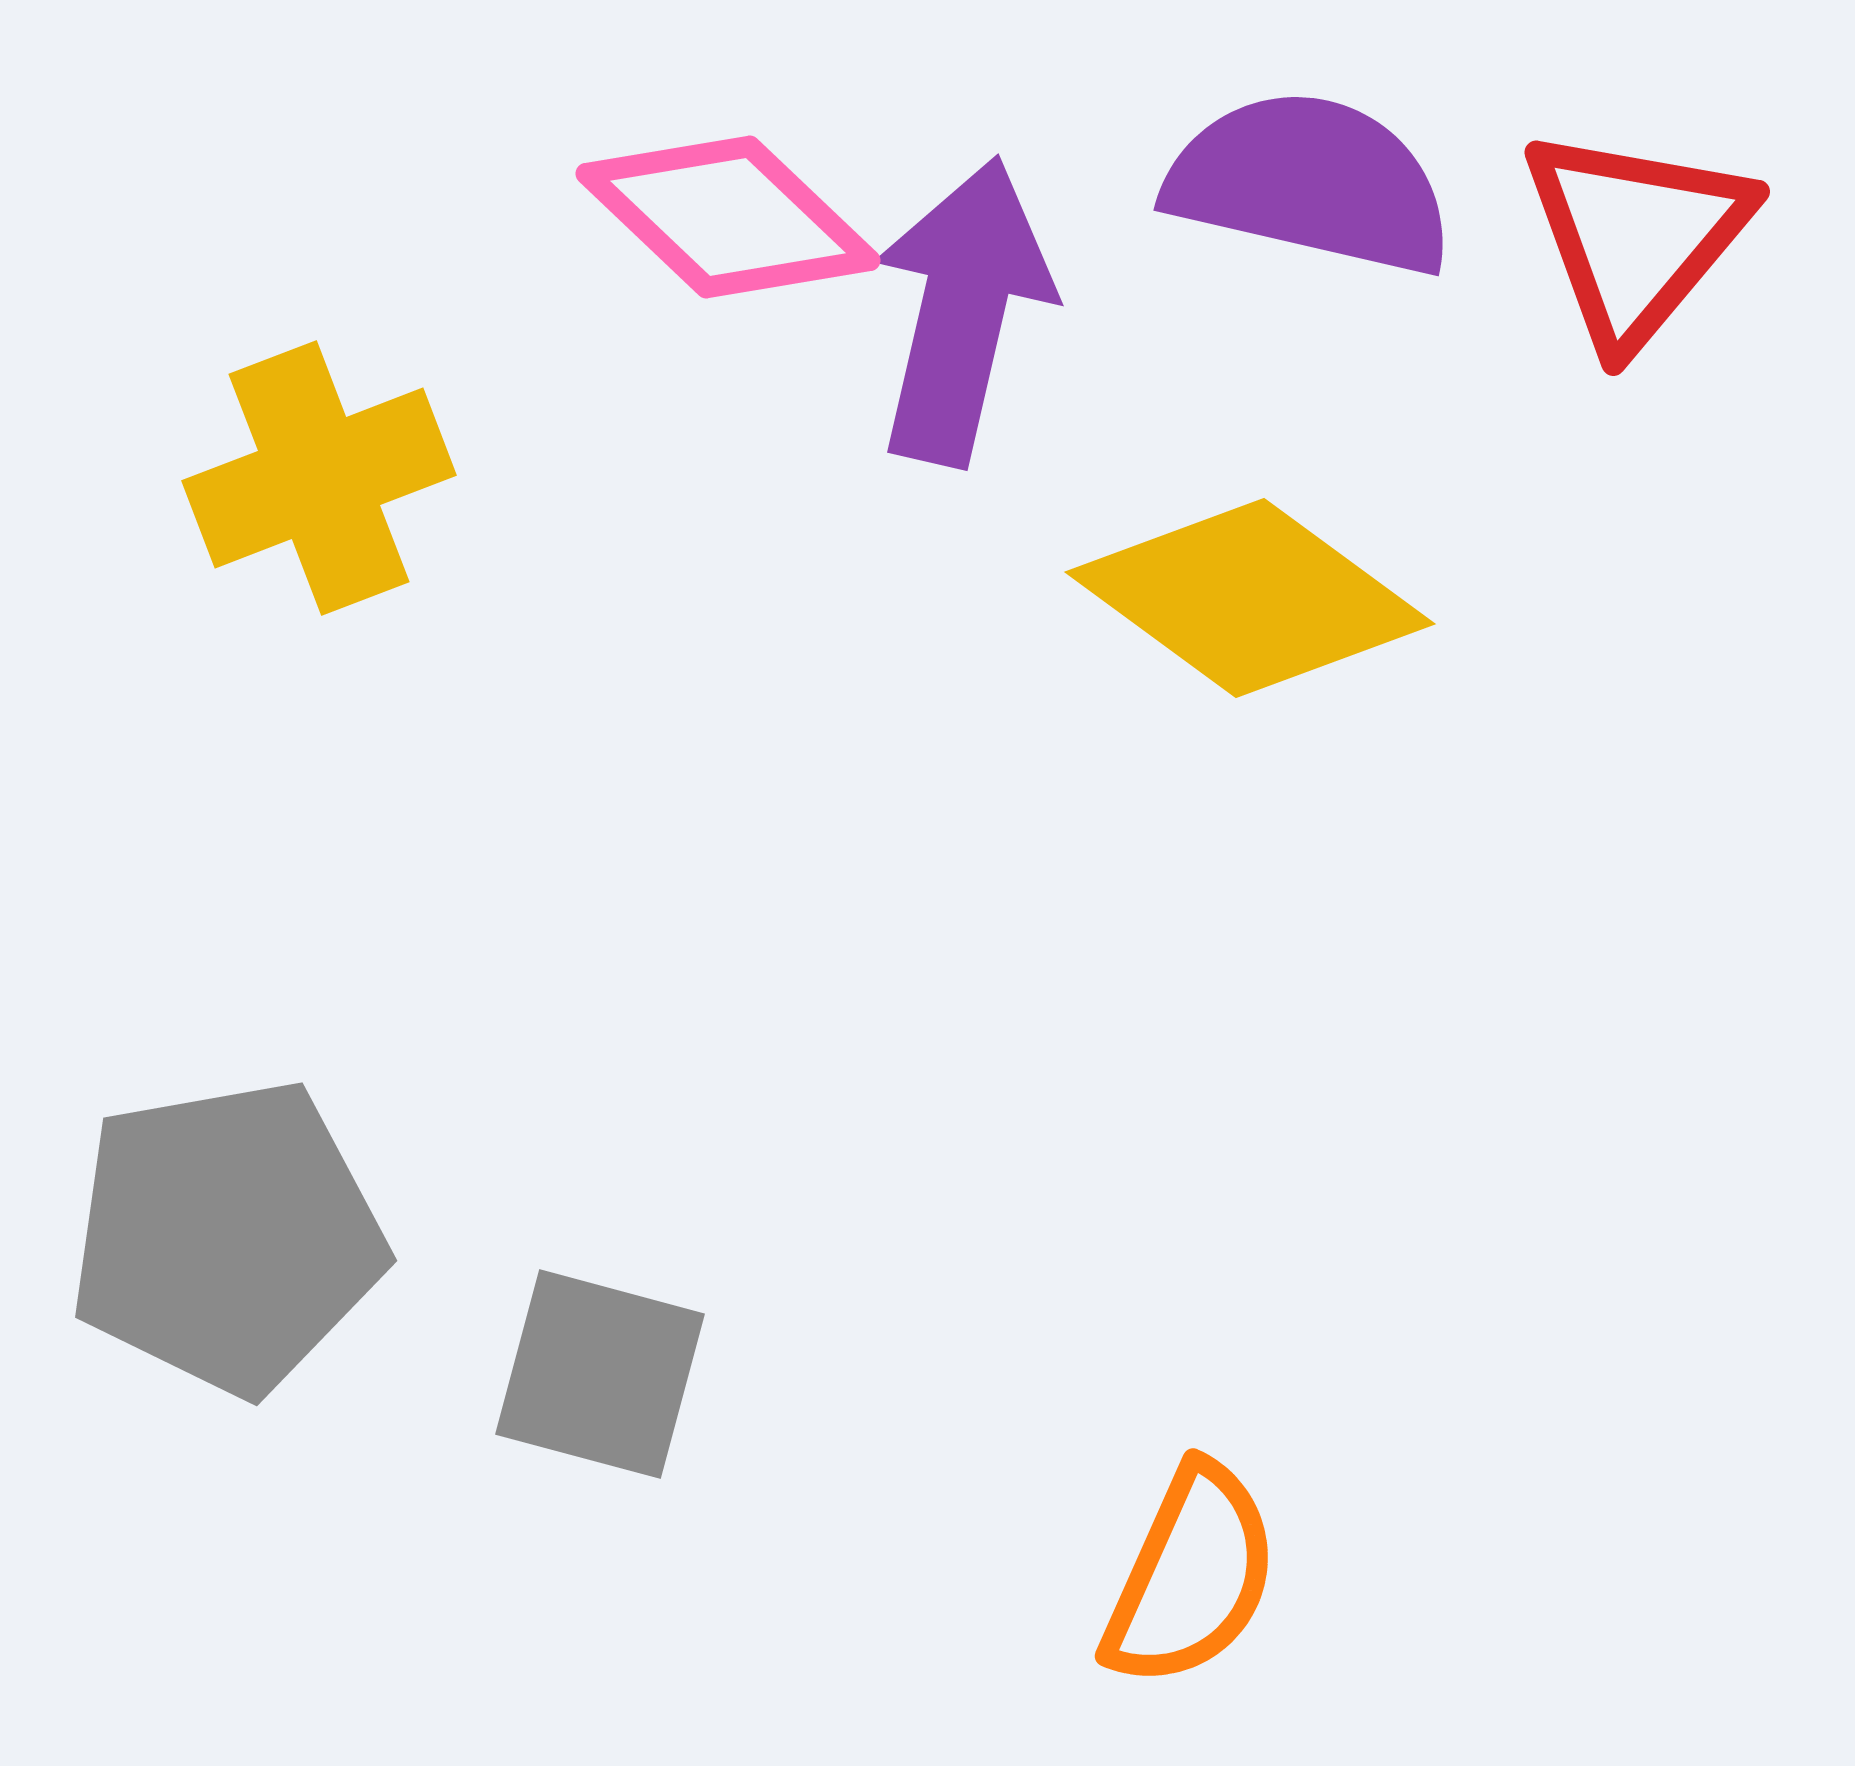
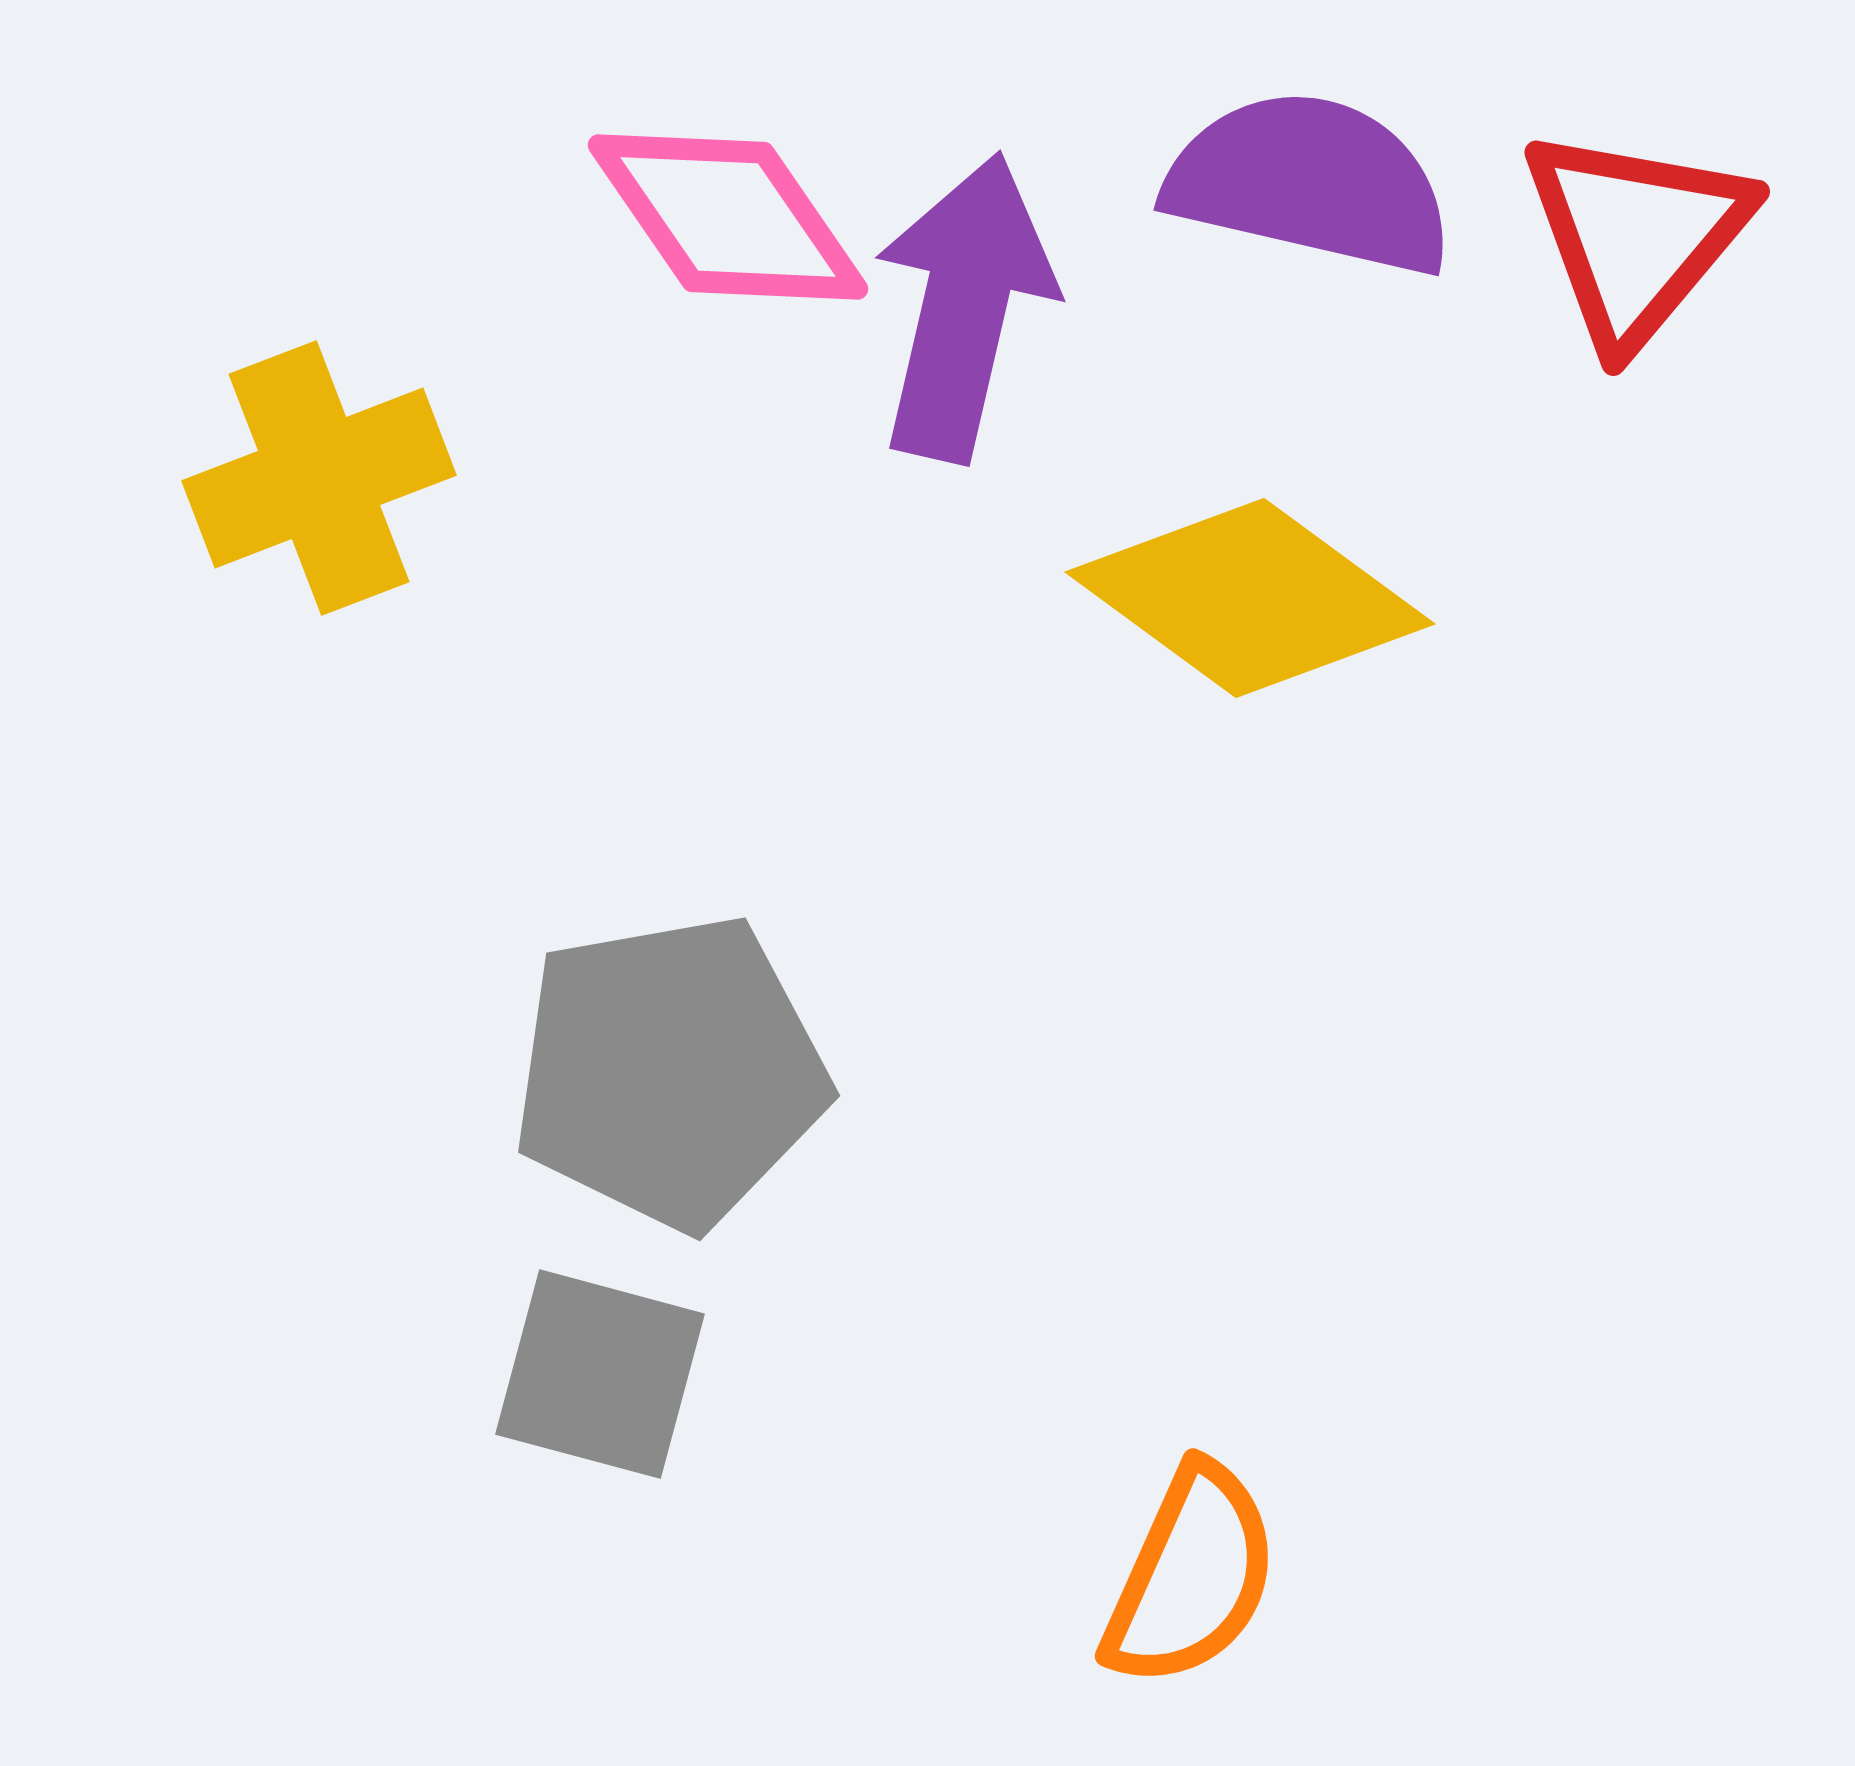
pink diamond: rotated 12 degrees clockwise
purple arrow: moved 2 px right, 4 px up
gray pentagon: moved 443 px right, 165 px up
